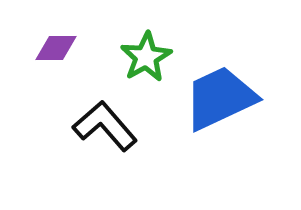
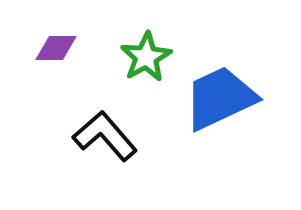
black L-shape: moved 10 px down
